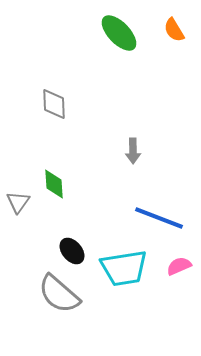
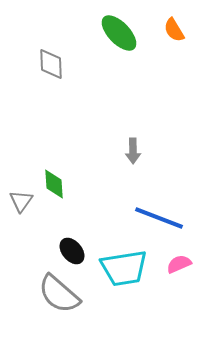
gray diamond: moved 3 px left, 40 px up
gray triangle: moved 3 px right, 1 px up
pink semicircle: moved 2 px up
